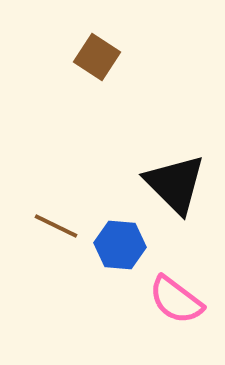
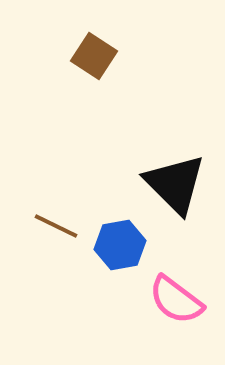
brown square: moved 3 px left, 1 px up
blue hexagon: rotated 15 degrees counterclockwise
